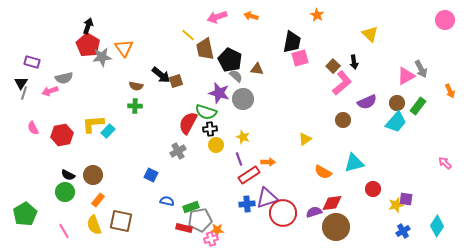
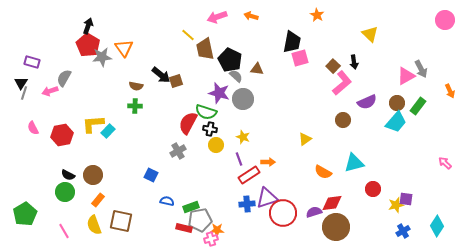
gray semicircle at (64, 78): rotated 132 degrees clockwise
black cross at (210, 129): rotated 16 degrees clockwise
